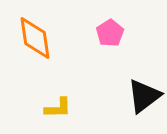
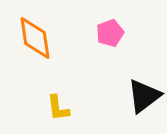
pink pentagon: rotated 12 degrees clockwise
yellow L-shape: rotated 84 degrees clockwise
